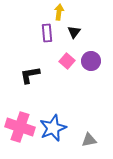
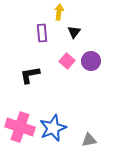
purple rectangle: moved 5 px left
